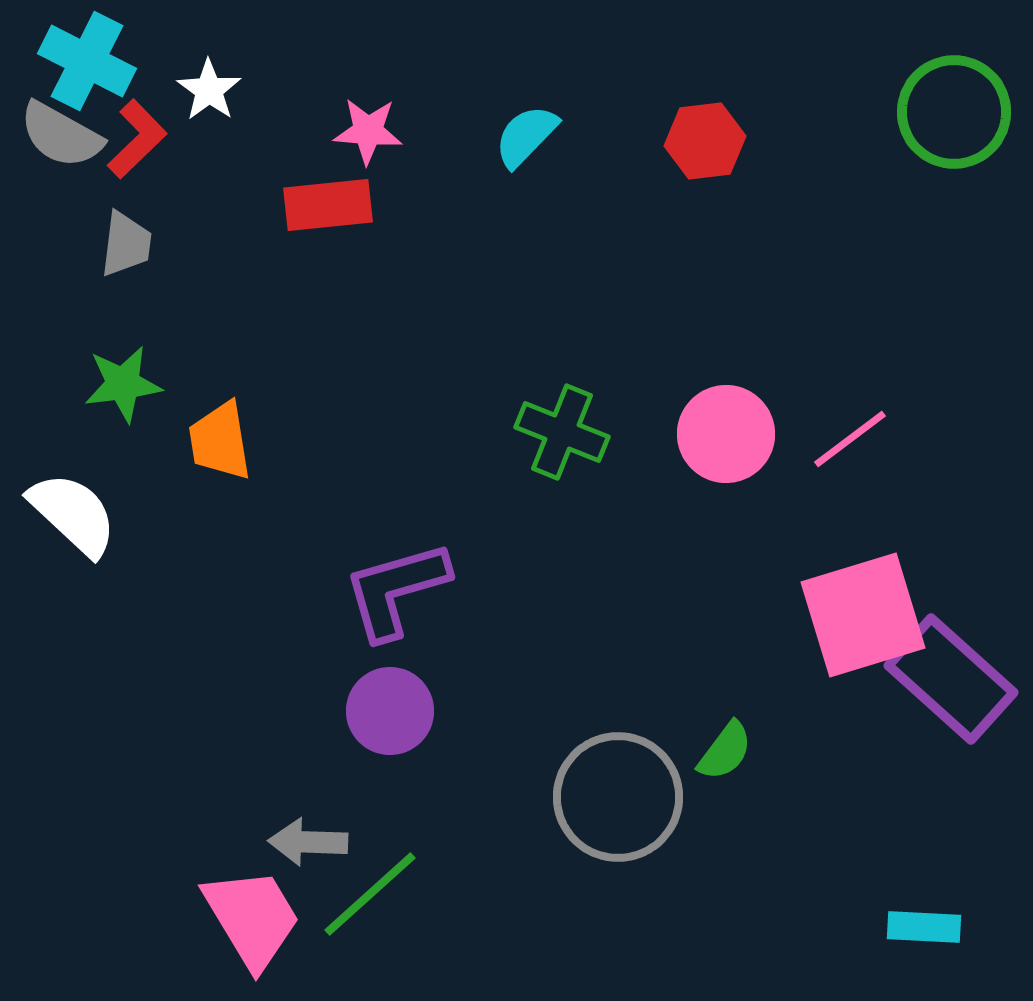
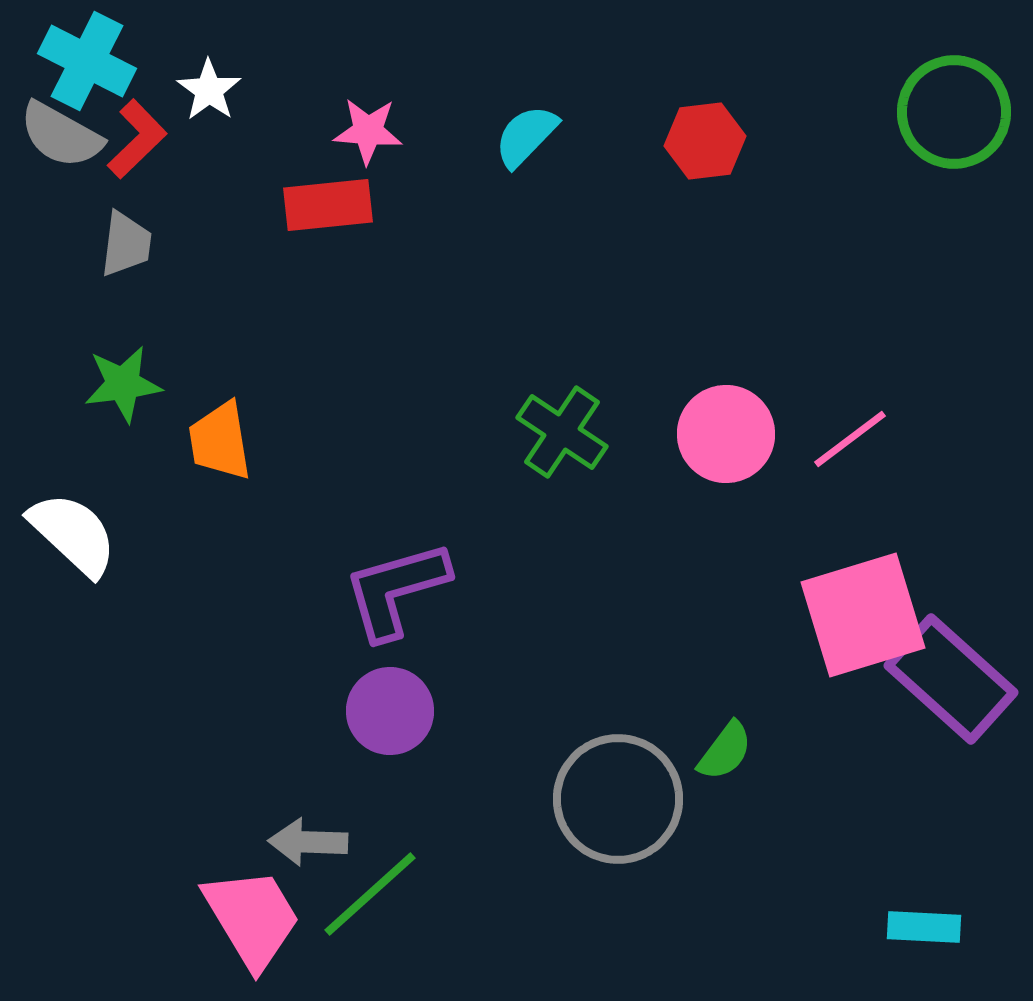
green cross: rotated 12 degrees clockwise
white semicircle: moved 20 px down
gray circle: moved 2 px down
